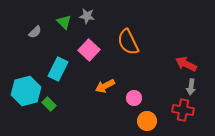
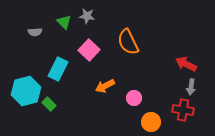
gray semicircle: rotated 40 degrees clockwise
orange circle: moved 4 px right, 1 px down
